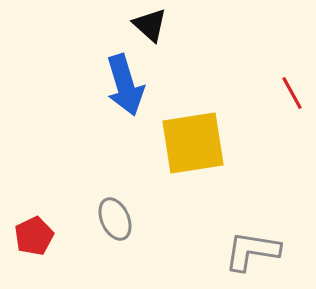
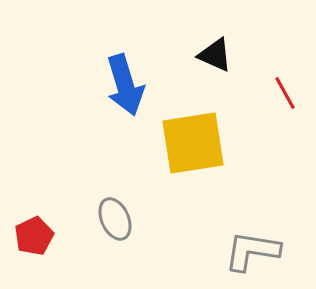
black triangle: moved 65 px right, 30 px down; rotated 18 degrees counterclockwise
red line: moved 7 px left
